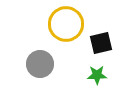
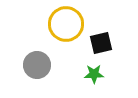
gray circle: moved 3 px left, 1 px down
green star: moved 3 px left, 1 px up
